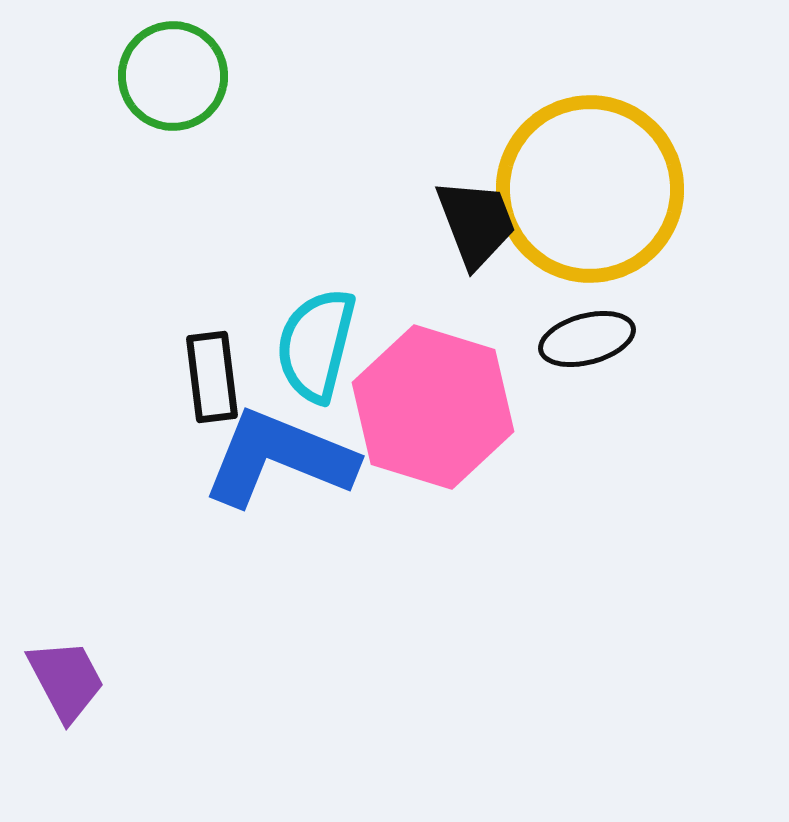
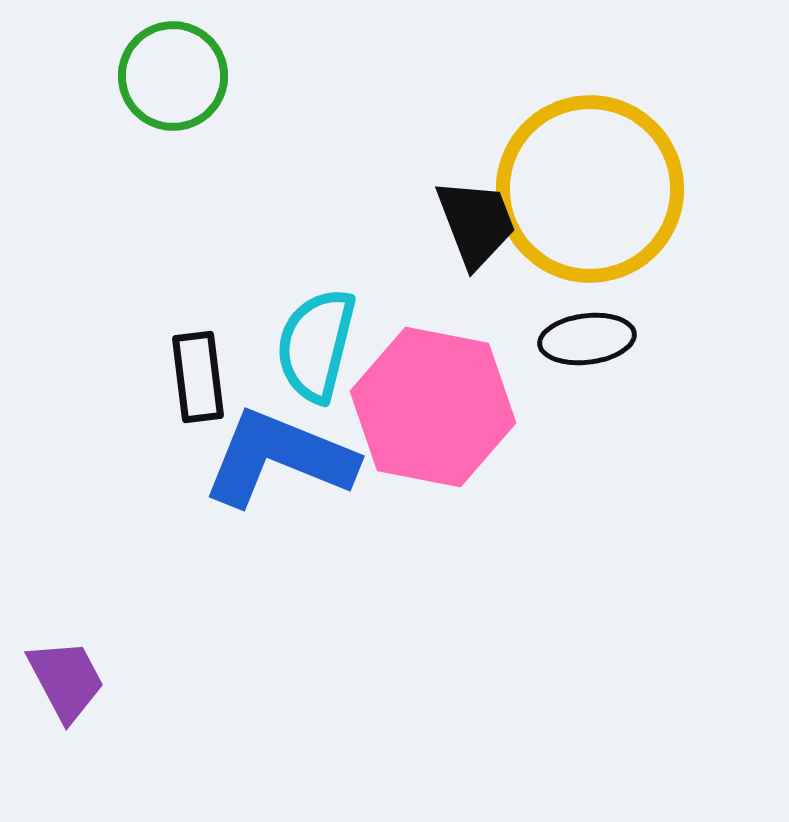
black ellipse: rotated 8 degrees clockwise
black rectangle: moved 14 px left
pink hexagon: rotated 6 degrees counterclockwise
